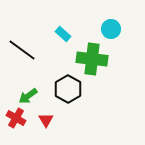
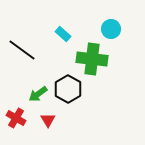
green arrow: moved 10 px right, 2 px up
red triangle: moved 2 px right
